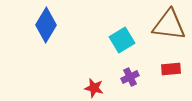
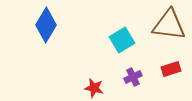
red rectangle: rotated 12 degrees counterclockwise
purple cross: moved 3 px right
